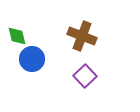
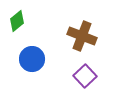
green diamond: moved 15 px up; rotated 65 degrees clockwise
